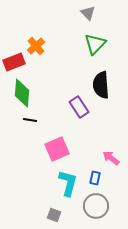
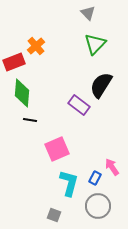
black semicircle: rotated 36 degrees clockwise
purple rectangle: moved 2 px up; rotated 20 degrees counterclockwise
pink arrow: moved 1 px right, 9 px down; rotated 18 degrees clockwise
blue rectangle: rotated 16 degrees clockwise
cyan L-shape: moved 1 px right
gray circle: moved 2 px right
